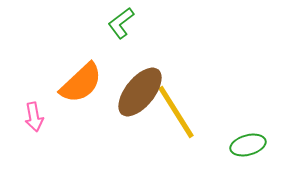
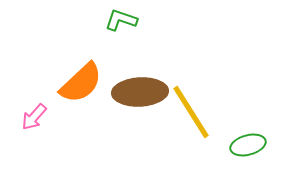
green L-shape: moved 3 px up; rotated 56 degrees clockwise
brown ellipse: rotated 48 degrees clockwise
yellow line: moved 15 px right
pink arrow: rotated 52 degrees clockwise
